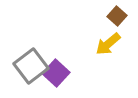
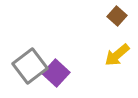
yellow arrow: moved 9 px right, 11 px down
gray square: moved 1 px left
